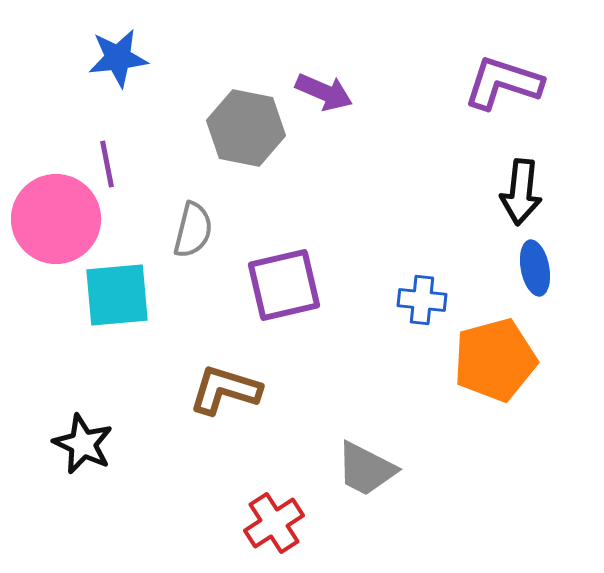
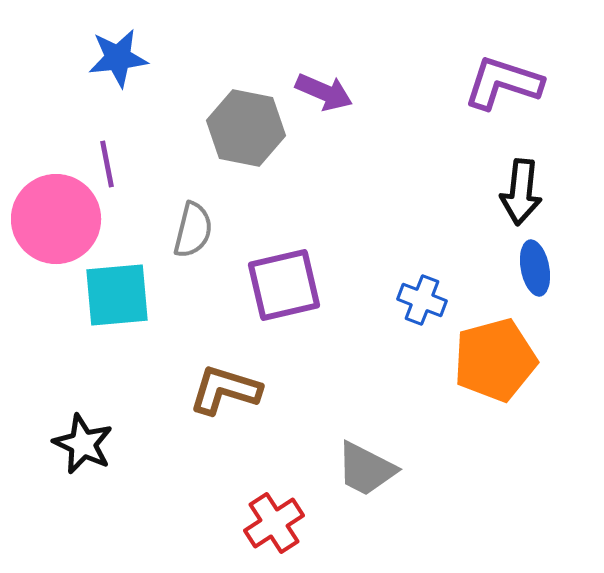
blue cross: rotated 15 degrees clockwise
